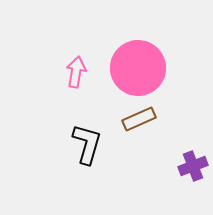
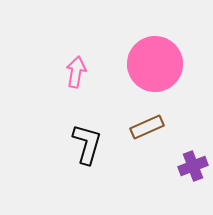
pink circle: moved 17 px right, 4 px up
brown rectangle: moved 8 px right, 8 px down
